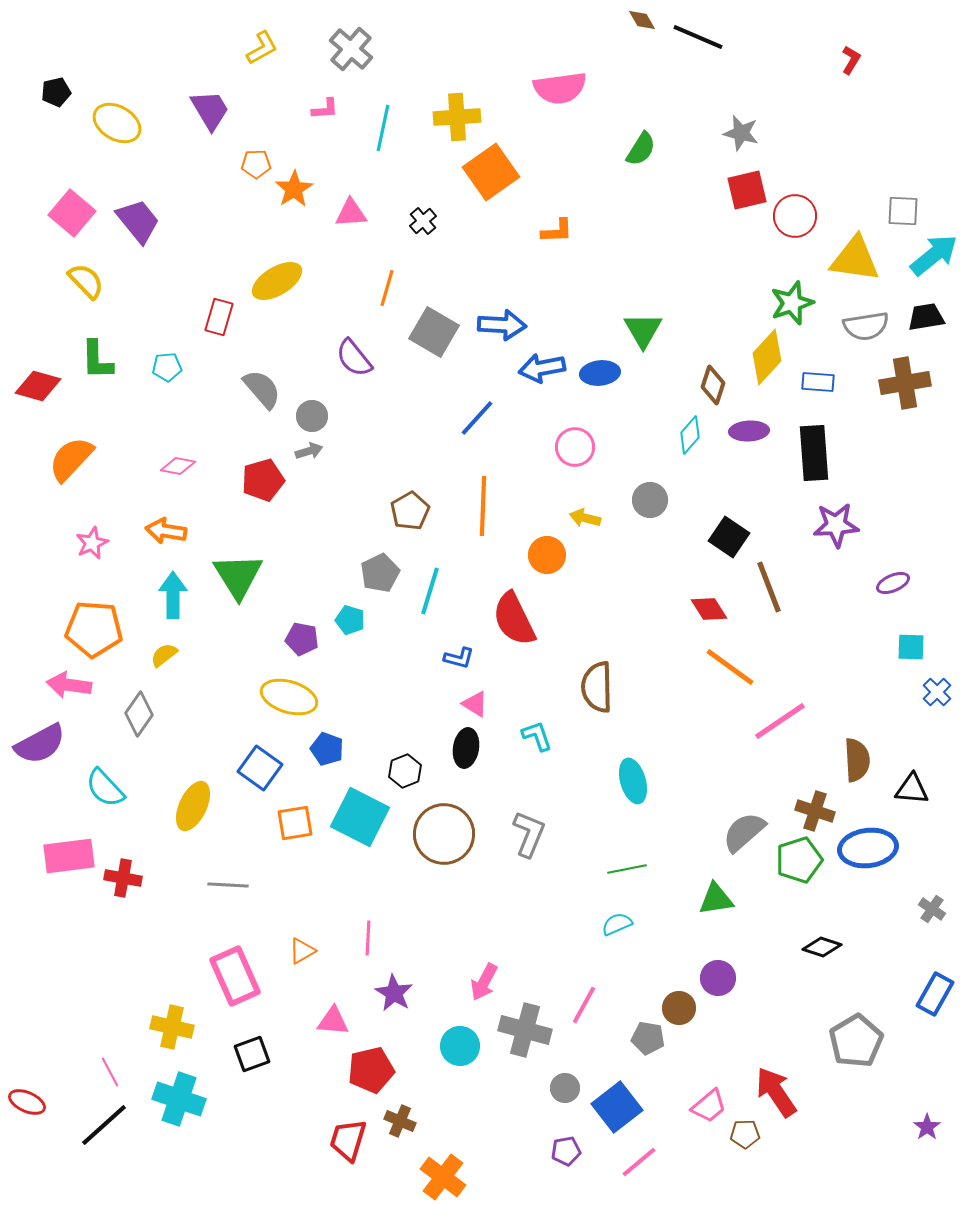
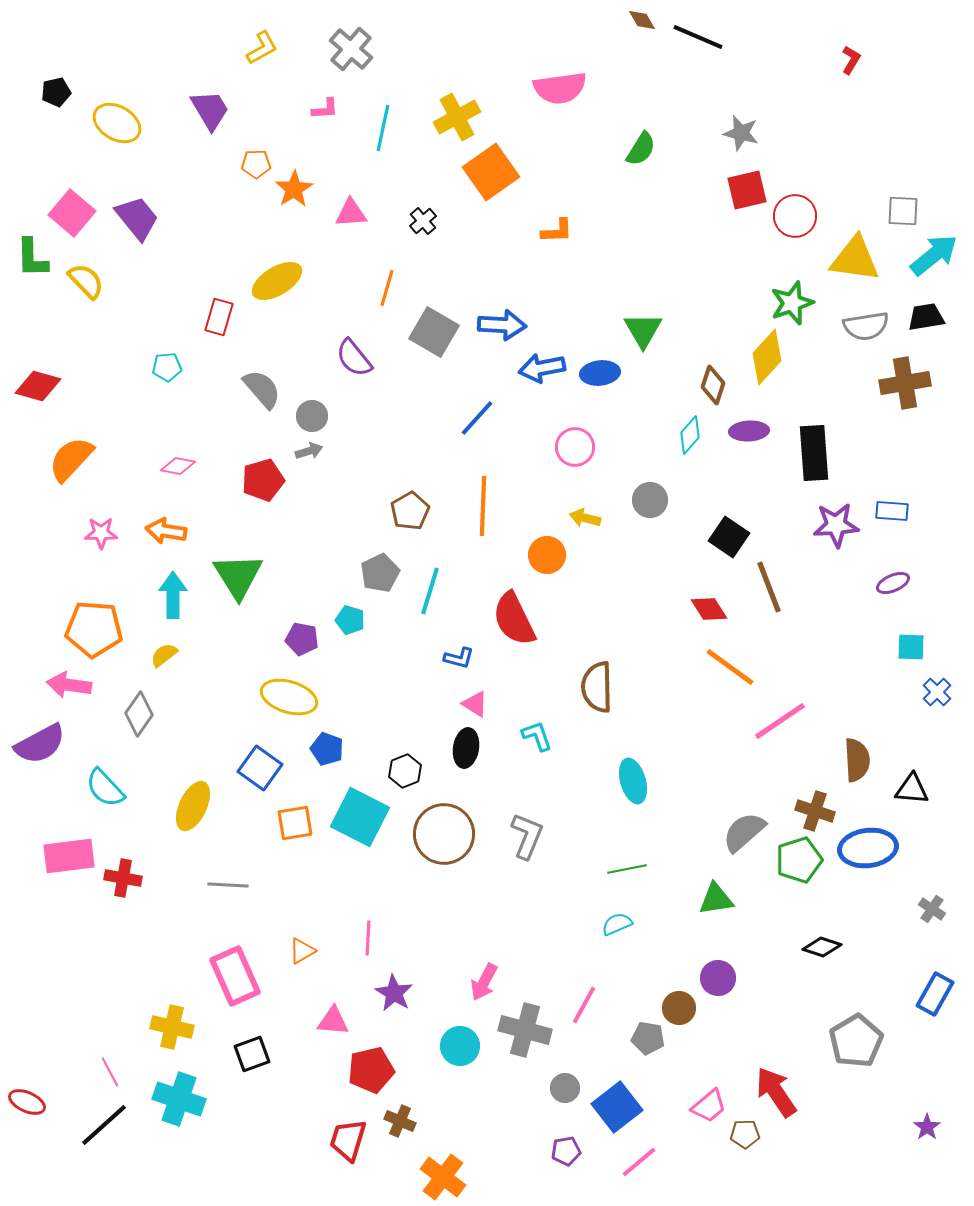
yellow cross at (457, 117): rotated 24 degrees counterclockwise
purple trapezoid at (138, 221): moved 1 px left, 3 px up
green L-shape at (97, 360): moved 65 px left, 102 px up
blue rectangle at (818, 382): moved 74 px right, 129 px down
pink star at (92, 543): moved 9 px right, 10 px up; rotated 24 degrees clockwise
gray L-shape at (529, 834): moved 2 px left, 2 px down
